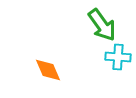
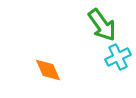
cyan cross: rotated 30 degrees counterclockwise
